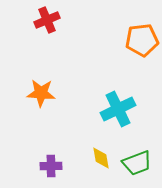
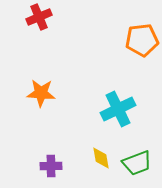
red cross: moved 8 px left, 3 px up
